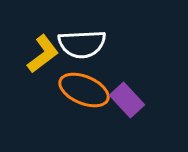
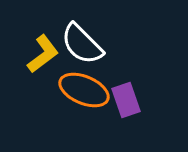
white semicircle: rotated 48 degrees clockwise
purple rectangle: moved 1 px left; rotated 24 degrees clockwise
